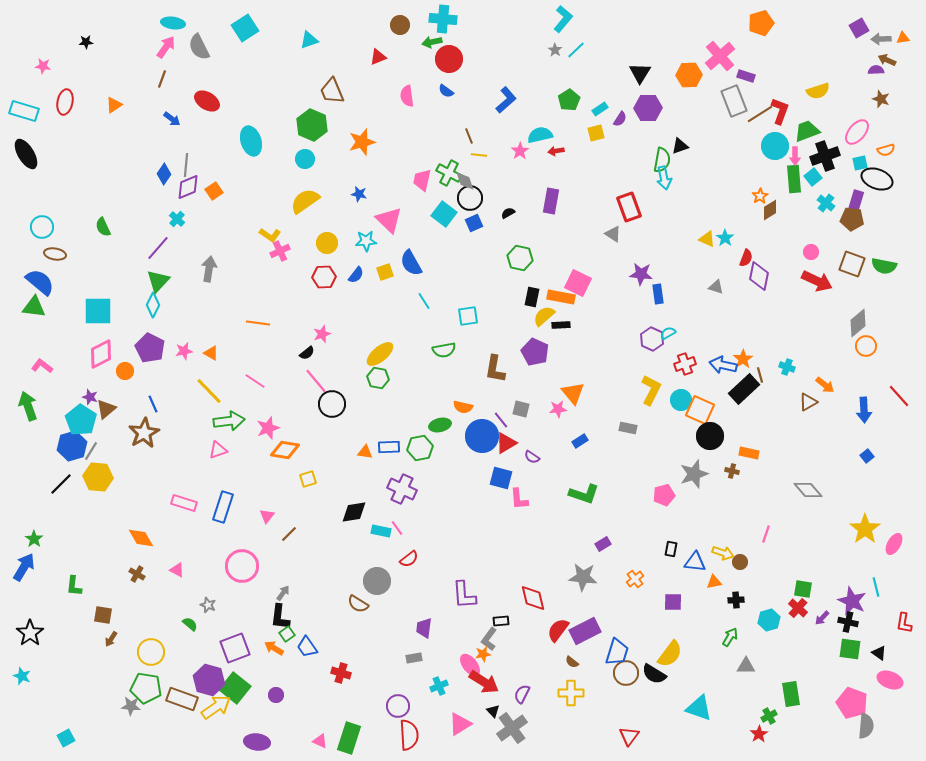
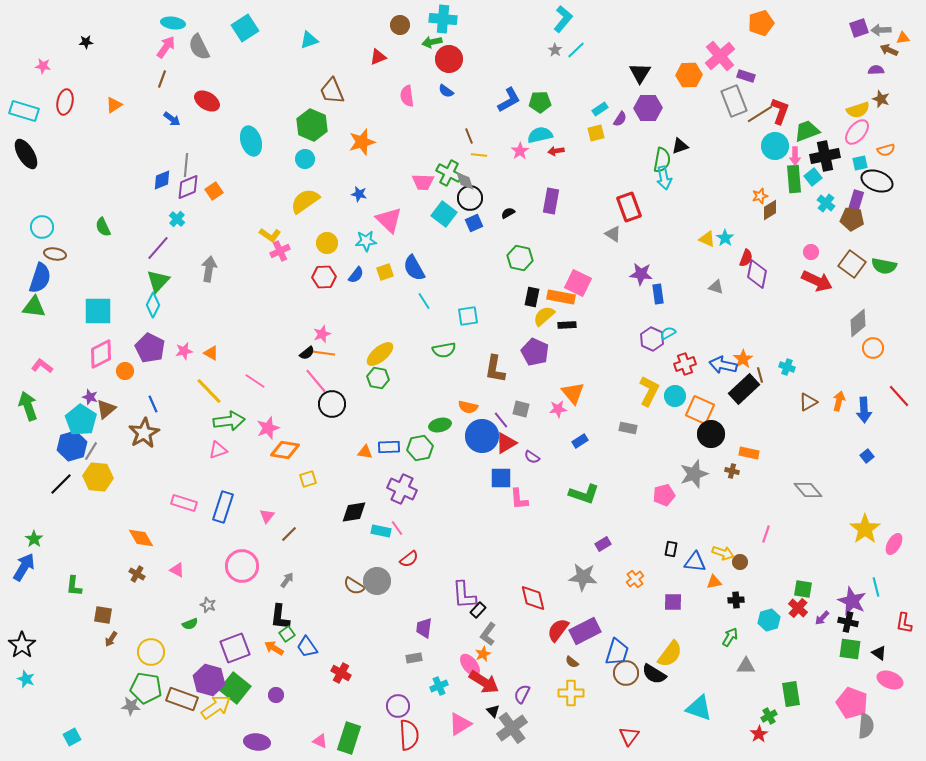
purple square at (859, 28): rotated 12 degrees clockwise
gray arrow at (881, 39): moved 9 px up
brown arrow at (887, 60): moved 2 px right, 10 px up
yellow semicircle at (818, 91): moved 40 px right, 19 px down
blue L-shape at (506, 100): moved 3 px right; rotated 12 degrees clockwise
green pentagon at (569, 100): moved 29 px left, 2 px down; rotated 30 degrees clockwise
black cross at (825, 156): rotated 8 degrees clockwise
blue diamond at (164, 174): moved 2 px left, 6 px down; rotated 35 degrees clockwise
black ellipse at (877, 179): moved 2 px down
pink trapezoid at (422, 180): moved 1 px right, 2 px down; rotated 100 degrees counterclockwise
orange star at (760, 196): rotated 14 degrees clockwise
blue semicircle at (411, 263): moved 3 px right, 5 px down
brown square at (852, 264): rotated 16 degrees clockwise
purple diamond at (759, 276): moved 2 px left, 2 px up
blue semicircle at (40, 282): moved 4 px up; rotated 68 degrees clockwise
orange line at (258, 323): moved 65 px right, 30 px down
black rectangle at (561, 325): moved 6 px right
orange circle at (866, 346): moved 7 px right, 2 px down
orange arrow at (825, 385): moved 14 px right, 16 px down; rotated 114 degrees counterclockwise
yellow L-shape at (651, 390): moved 2 px left, 1 px down
cyan circle at (681, 400): moved 6 px left, 4 px up
orange semicircle at (463, 407): moved 5 px right
black circle at (710, 436): moved 1 px right, 2 px up
blue square at (501, 478): rotated 15 degrees counterclockwise
gray arrow at (283, 593): moved 4 px right, 13 px up
brown semicircle at (358, 604): moved 4 px left, 18 px up
black rectangle at (501, 621): moved 23 px left, 11 px up; rotated 42 degrees counterclockwise
green semicircle at (190, 624): rotated 119 degrees clockwise
black star at (30, 633): moved 8 px left, 12 px down
gray L-shape at (489, 639): moved 1 px left, 5 px up
orange star at (483, 654): rotated 14 degrees counterclockwise
red cross at (341, 673): rotated 12 degrees clockwise
cyan star at (22, 676): moved 4 px right, 3 px down
cyan square at (66, 738): moved 6 px right, 1 px up
